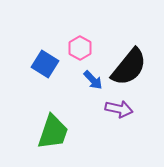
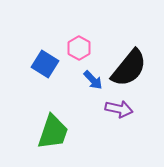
pink hexagon: moved 1 px left
black semicircle: moved 1 px down
